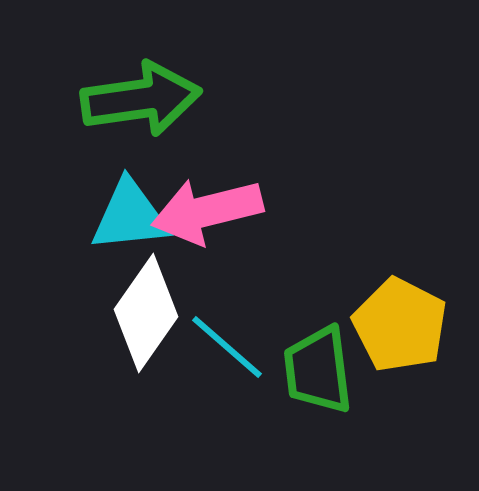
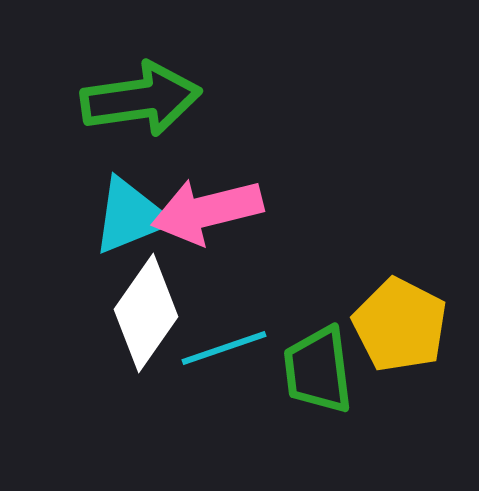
cyan triangle: rotated 16 degrees counterclockwise
cyan line: moved 3 px left, 1 px down; rotated 60 degrees counterclockwise
